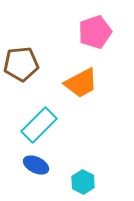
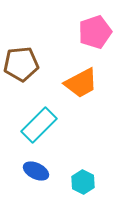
blue ellipse: moved 6 px down
